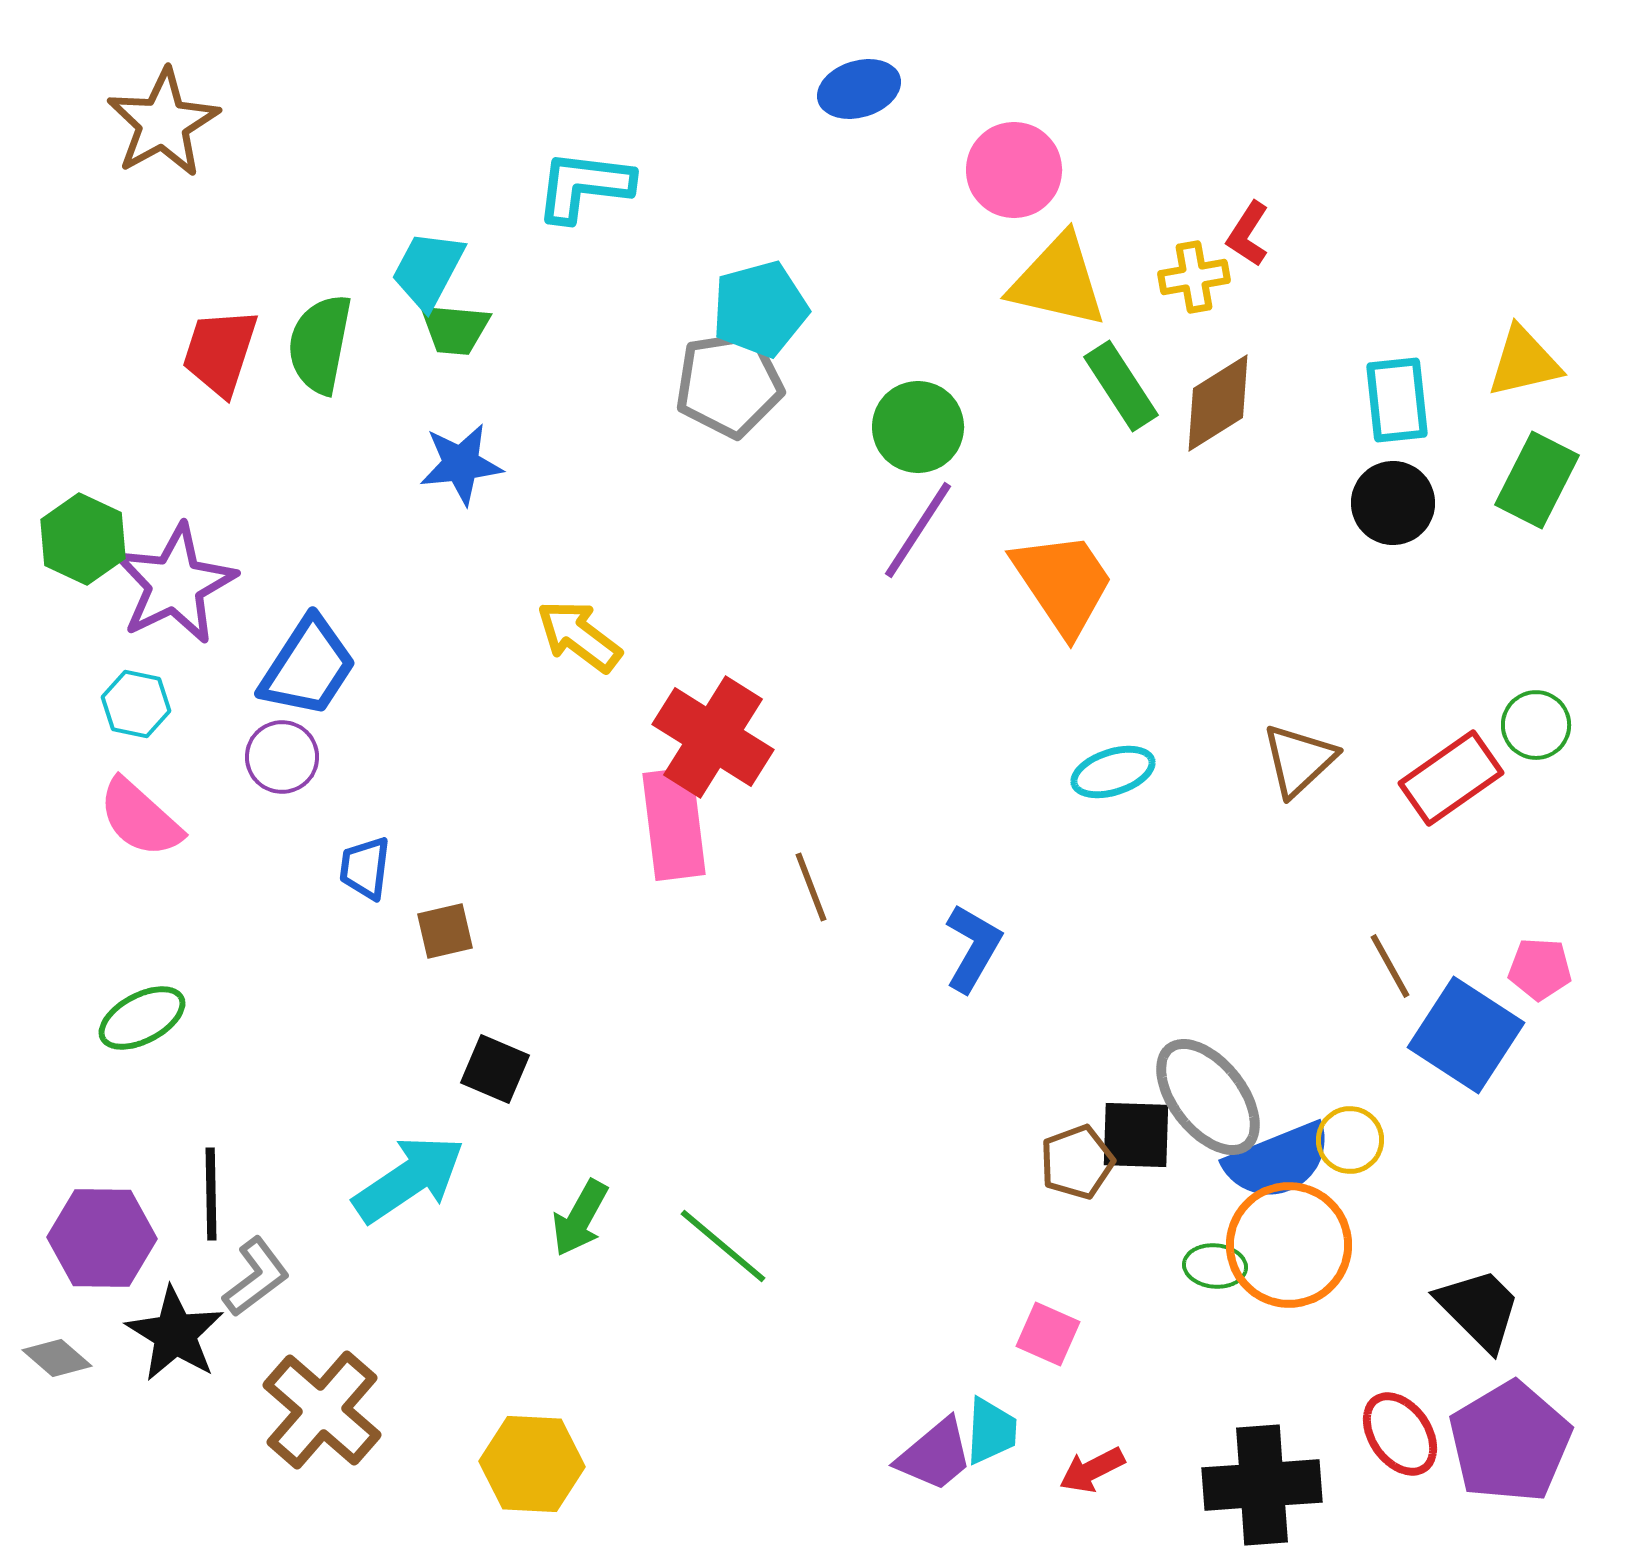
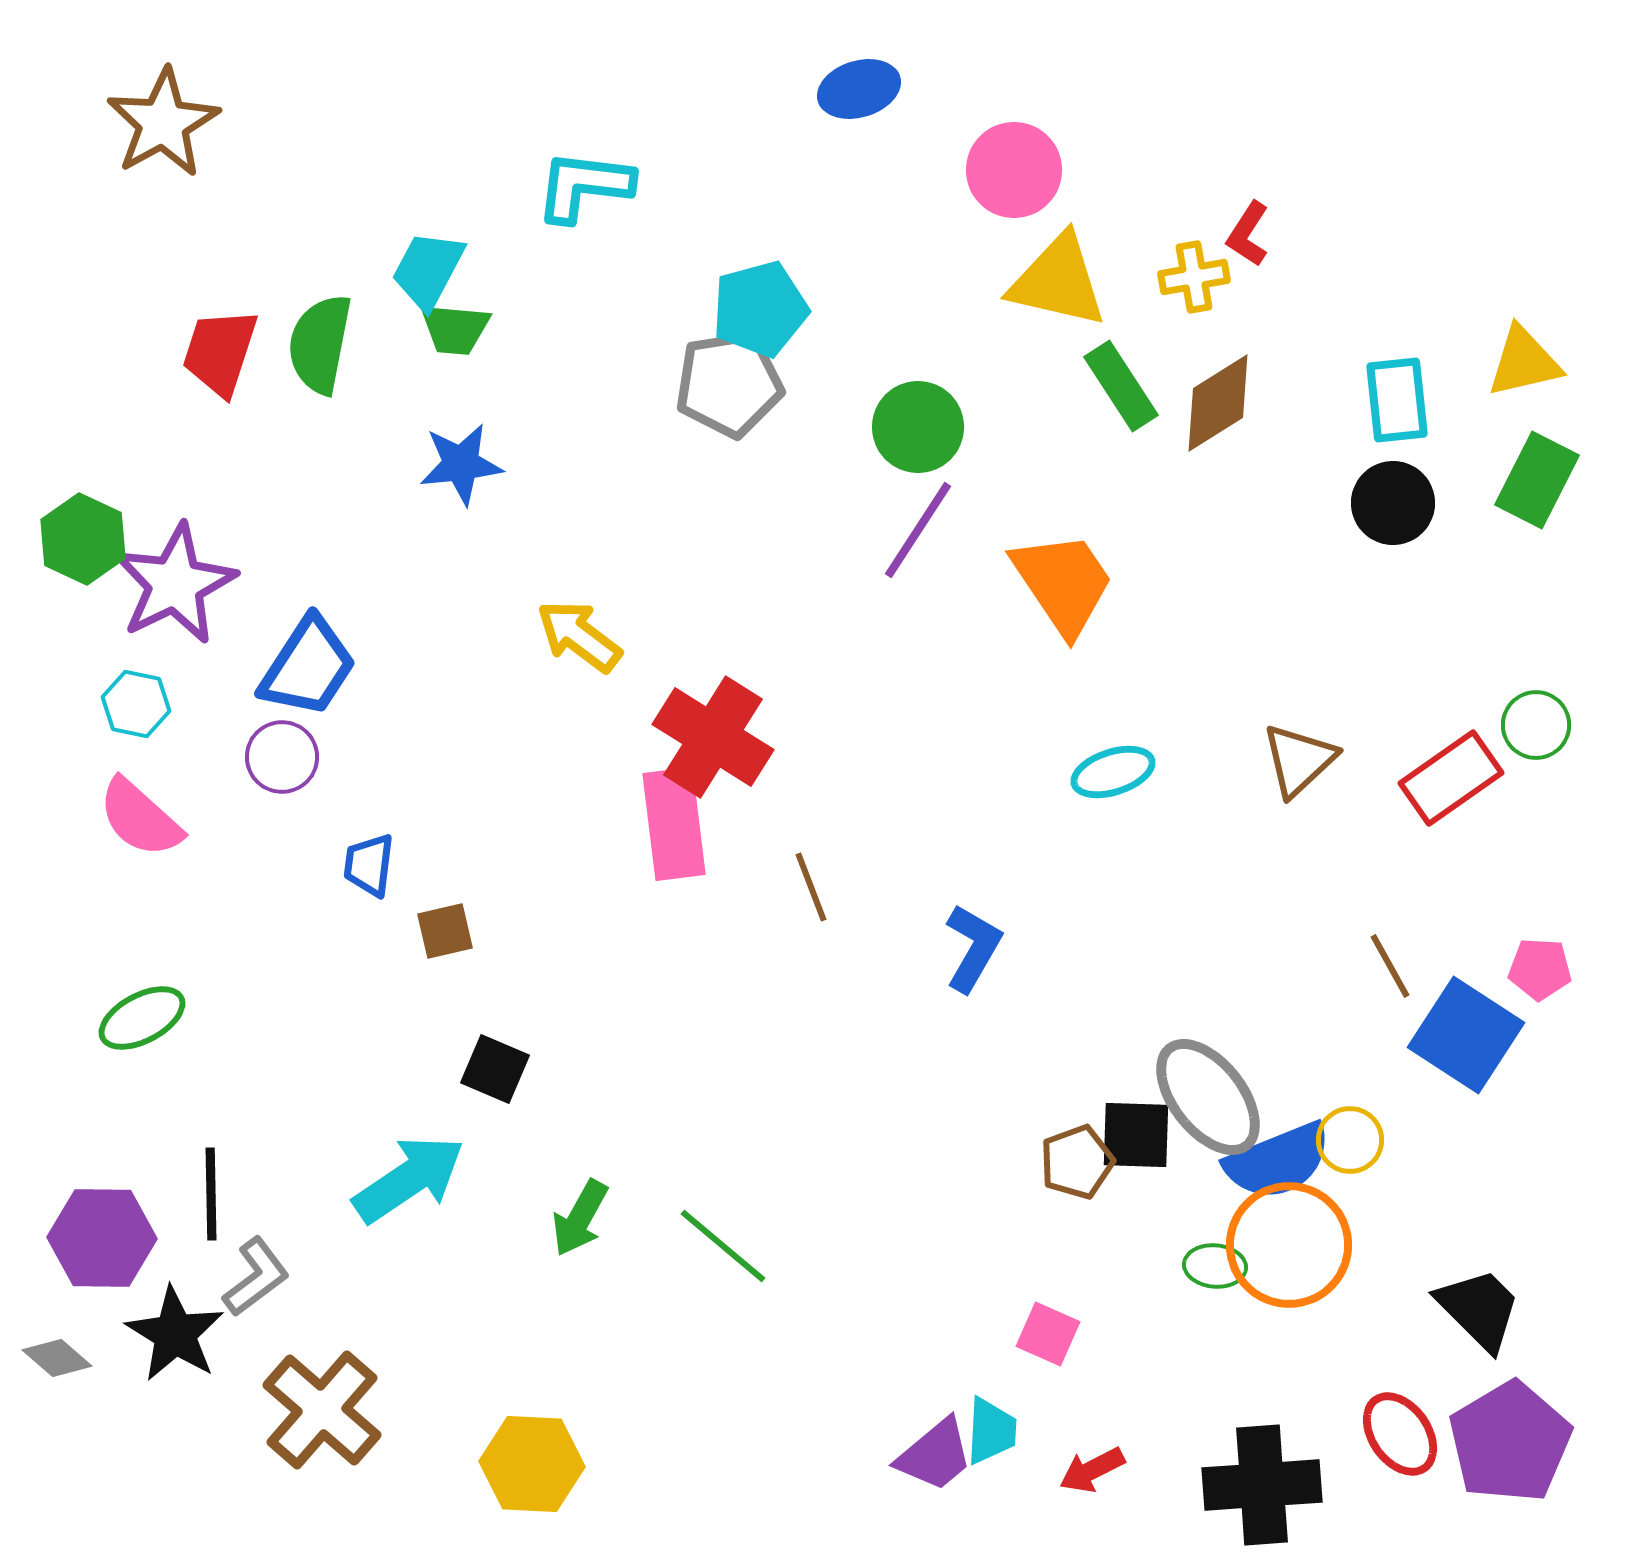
blue trapezoid at (365, 868): moved 4 px right, 3 px up
